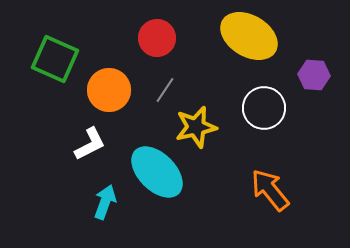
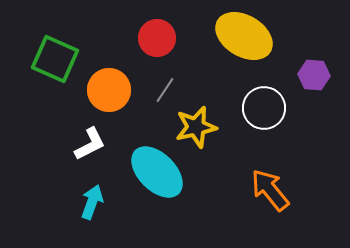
yellow ellipse: moved 5 px left
cyan arrow: moved 13 px left
